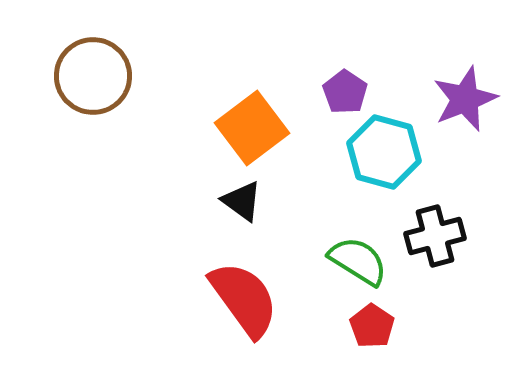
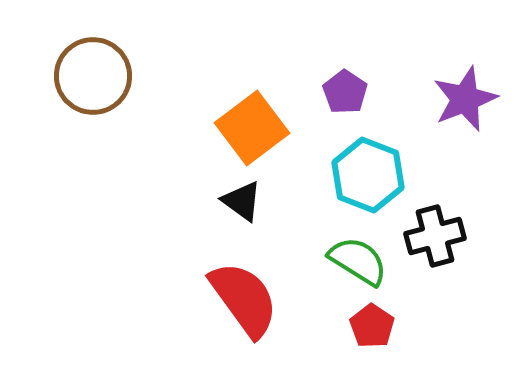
cyan hexagon: moved 16 px left, 23 px down; rotated 6 degrees clockwise
